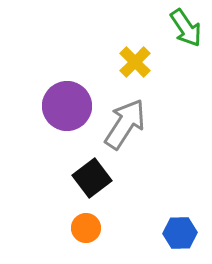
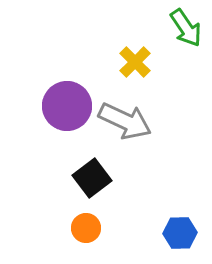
gray arrow: moved 3 px up; rotated 82 degrees clockwise
